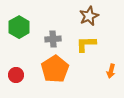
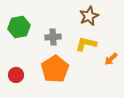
green hexagon: rotated 20 degrees clockwise
gray cross: moved 2 px up
yellow L-shape: rotated 15 degrees clockwise
orange arrow: moved 12 px up; rotated 32 degrees clockwise
